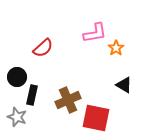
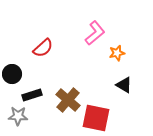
pink L-shape: rotated 30 degrees counterclockwise
orange star: moved 1 px right, 5 px down; rotated 21 degrees clockwise
black circle: moved 5 px left, 3 px up
black rectangle: rotated 60 degrees clockwise
brown cross: rotated 25 degrees counterclockwise
gray star: moved 1 px right, 1 px up; rotated 18 degrees counterclockwise
